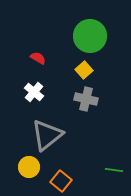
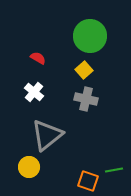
green line: rotated 18 degrees counterclockwise
orange square: moved 27 px right; rotated 20 degrees counterclockwise
